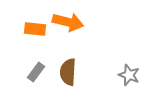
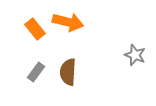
orange rectangle: rotated 45 degrees clockwise
gray star: moved 6 px right, 20 px up
